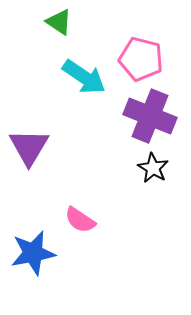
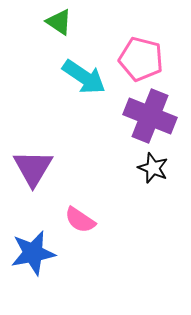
purple triangle: moved 4 px right, 21 px down
black star: rotated 8 degrees counterclockwise
